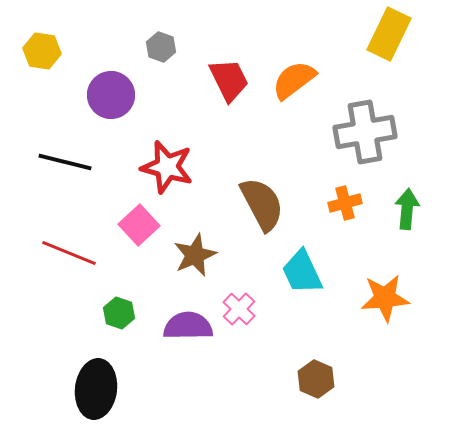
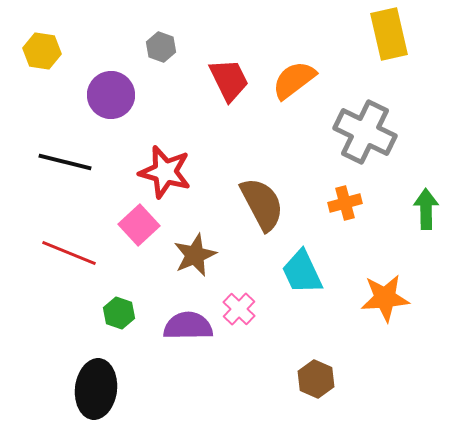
yellow rectangle: rotated 39 degrees counterclockwise
gray cross: rotated 36 degrees clockwise
red star: moved 2 px left, 5 px down
green arrow: moved 19 px right; rotated 6 degrees counterclockwise
